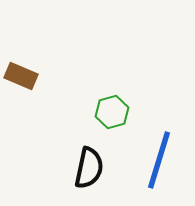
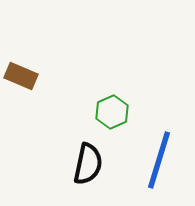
green hexagon: rotated 8 degrees counterclockwise
black semicircle: moved 1 px left, 4 px up
